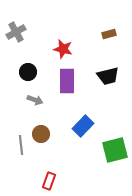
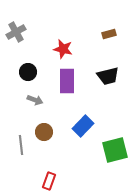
brown circle: moved 3 px right, 2 px up
